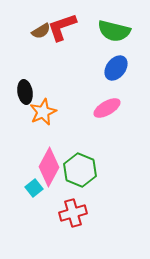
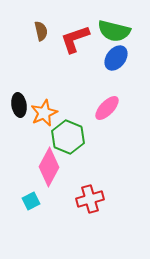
red L-shape: moved 13 px right, 12 px down
brown semicircle: rotated 72 degrees counterclockwise
blue ellipse: moved 10 px up
black ellipse: moved 6 px left, 13 px down
pink ellipse: rotated 16 degrees counterclockwise
orange star: moved 1 px right, 1 px down
green hexagon: moved 12 px left, 33 px up
cyan square: moved 3 px left, 13 px down; rotated 12 degrees clockwise
red cross: moved 17 px right, 14 px up
